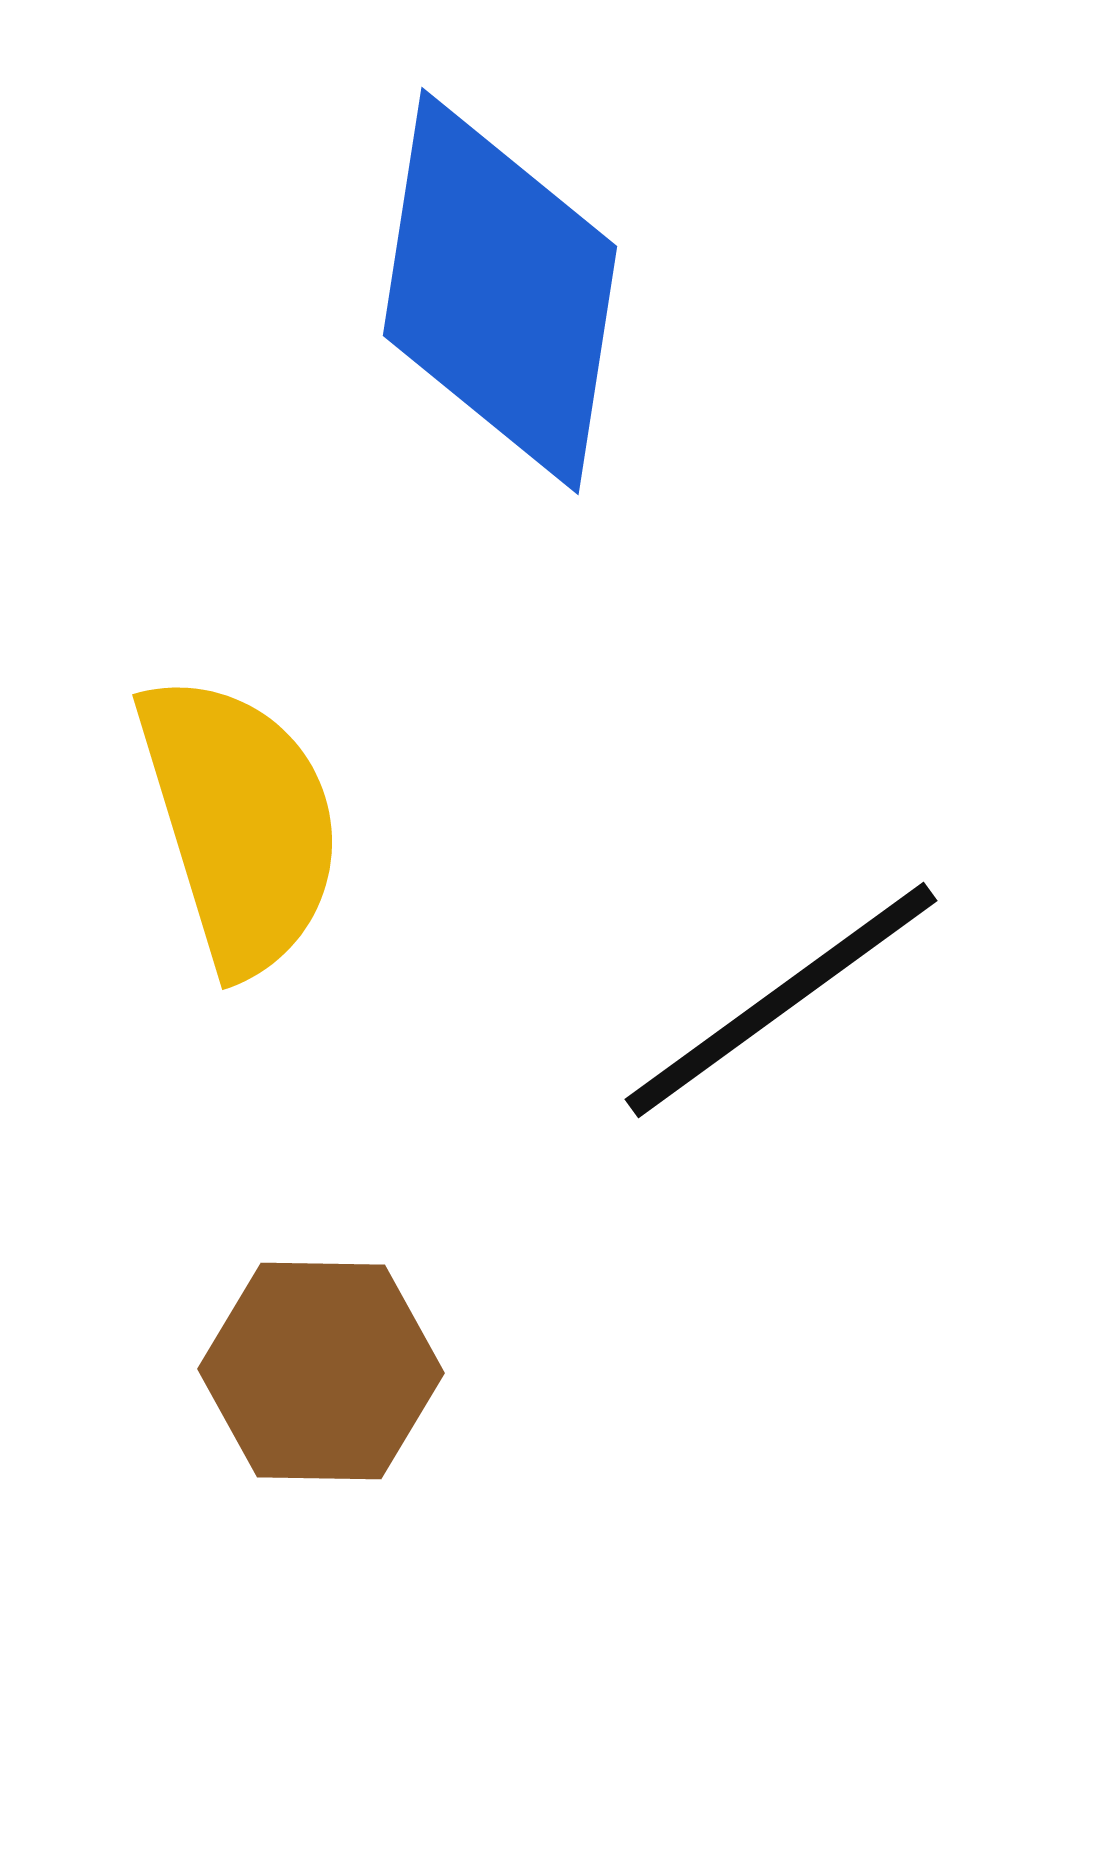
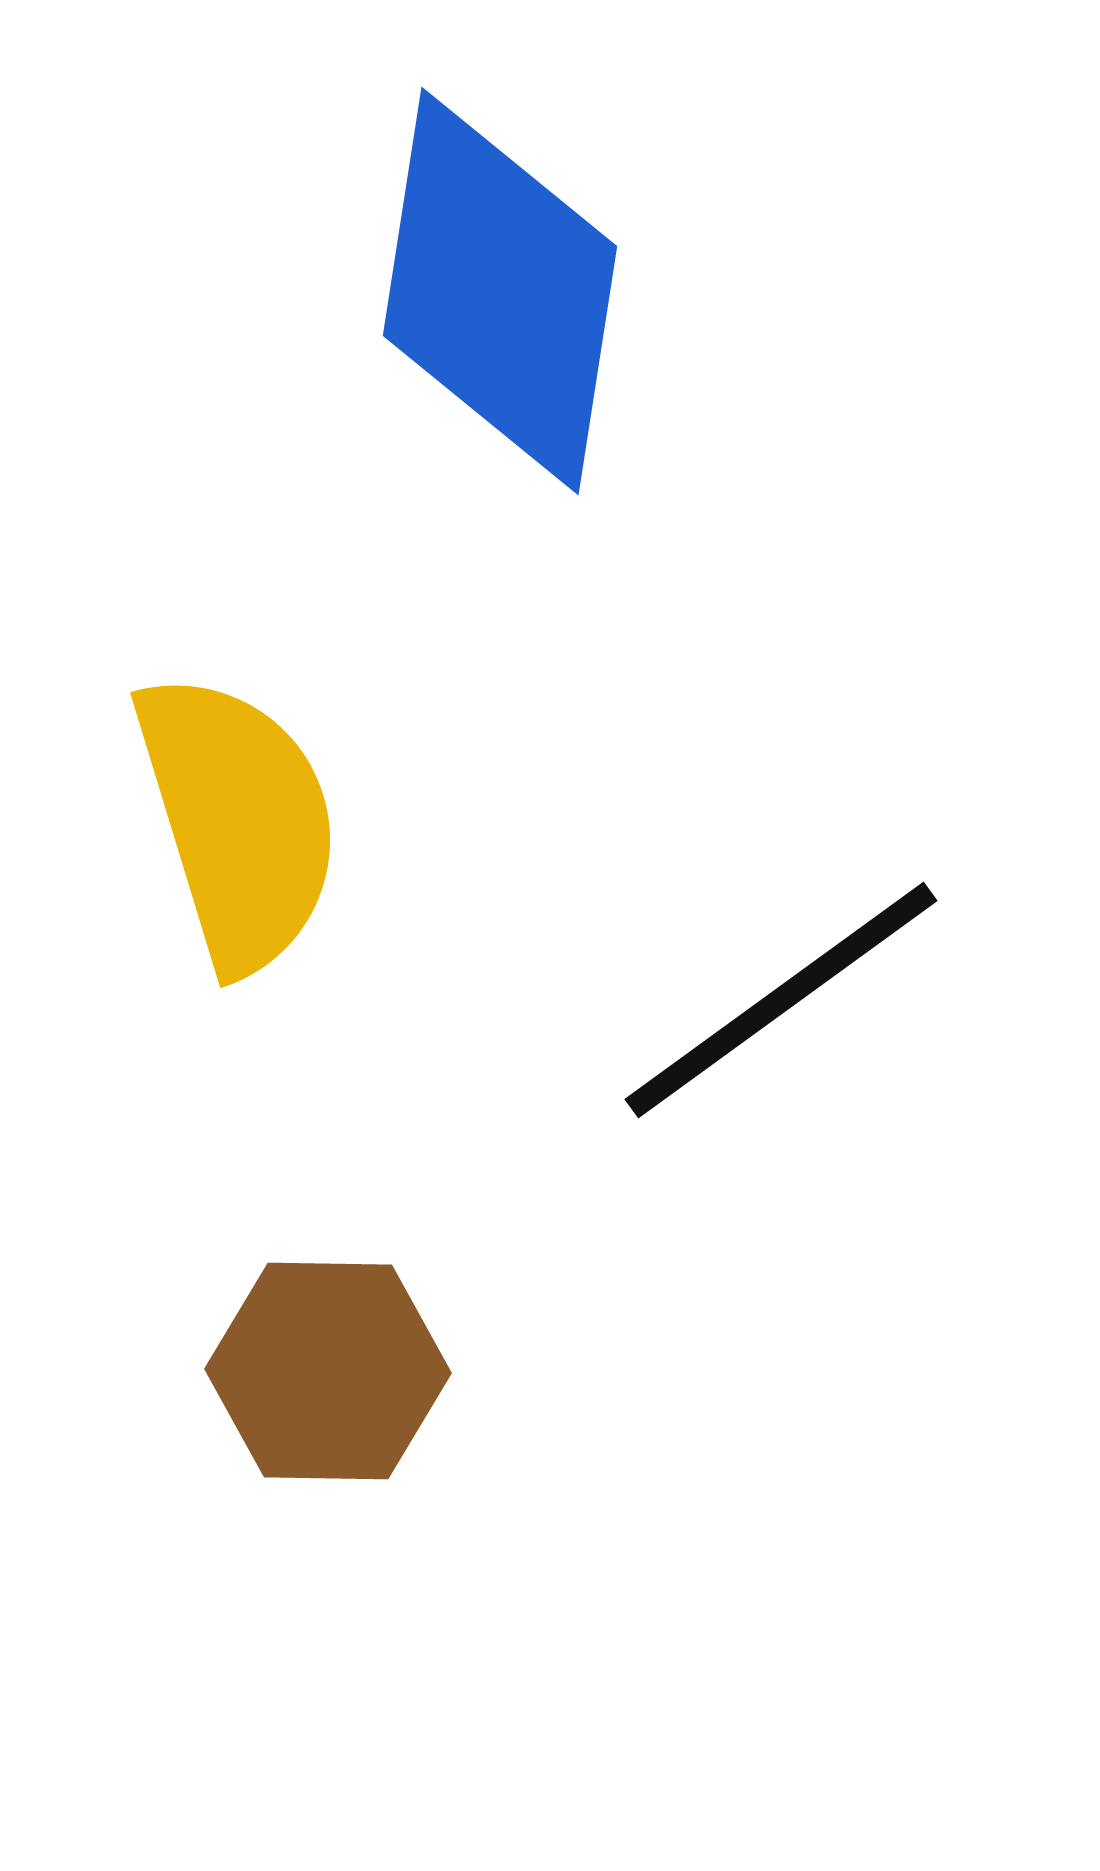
yellow semicircle: moved 2 px left, 2 px up
brown hexagon: moved 7 px right
